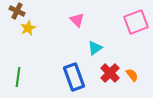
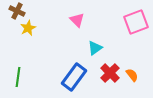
blue rectangle: rotated 56 degrees clockwise
